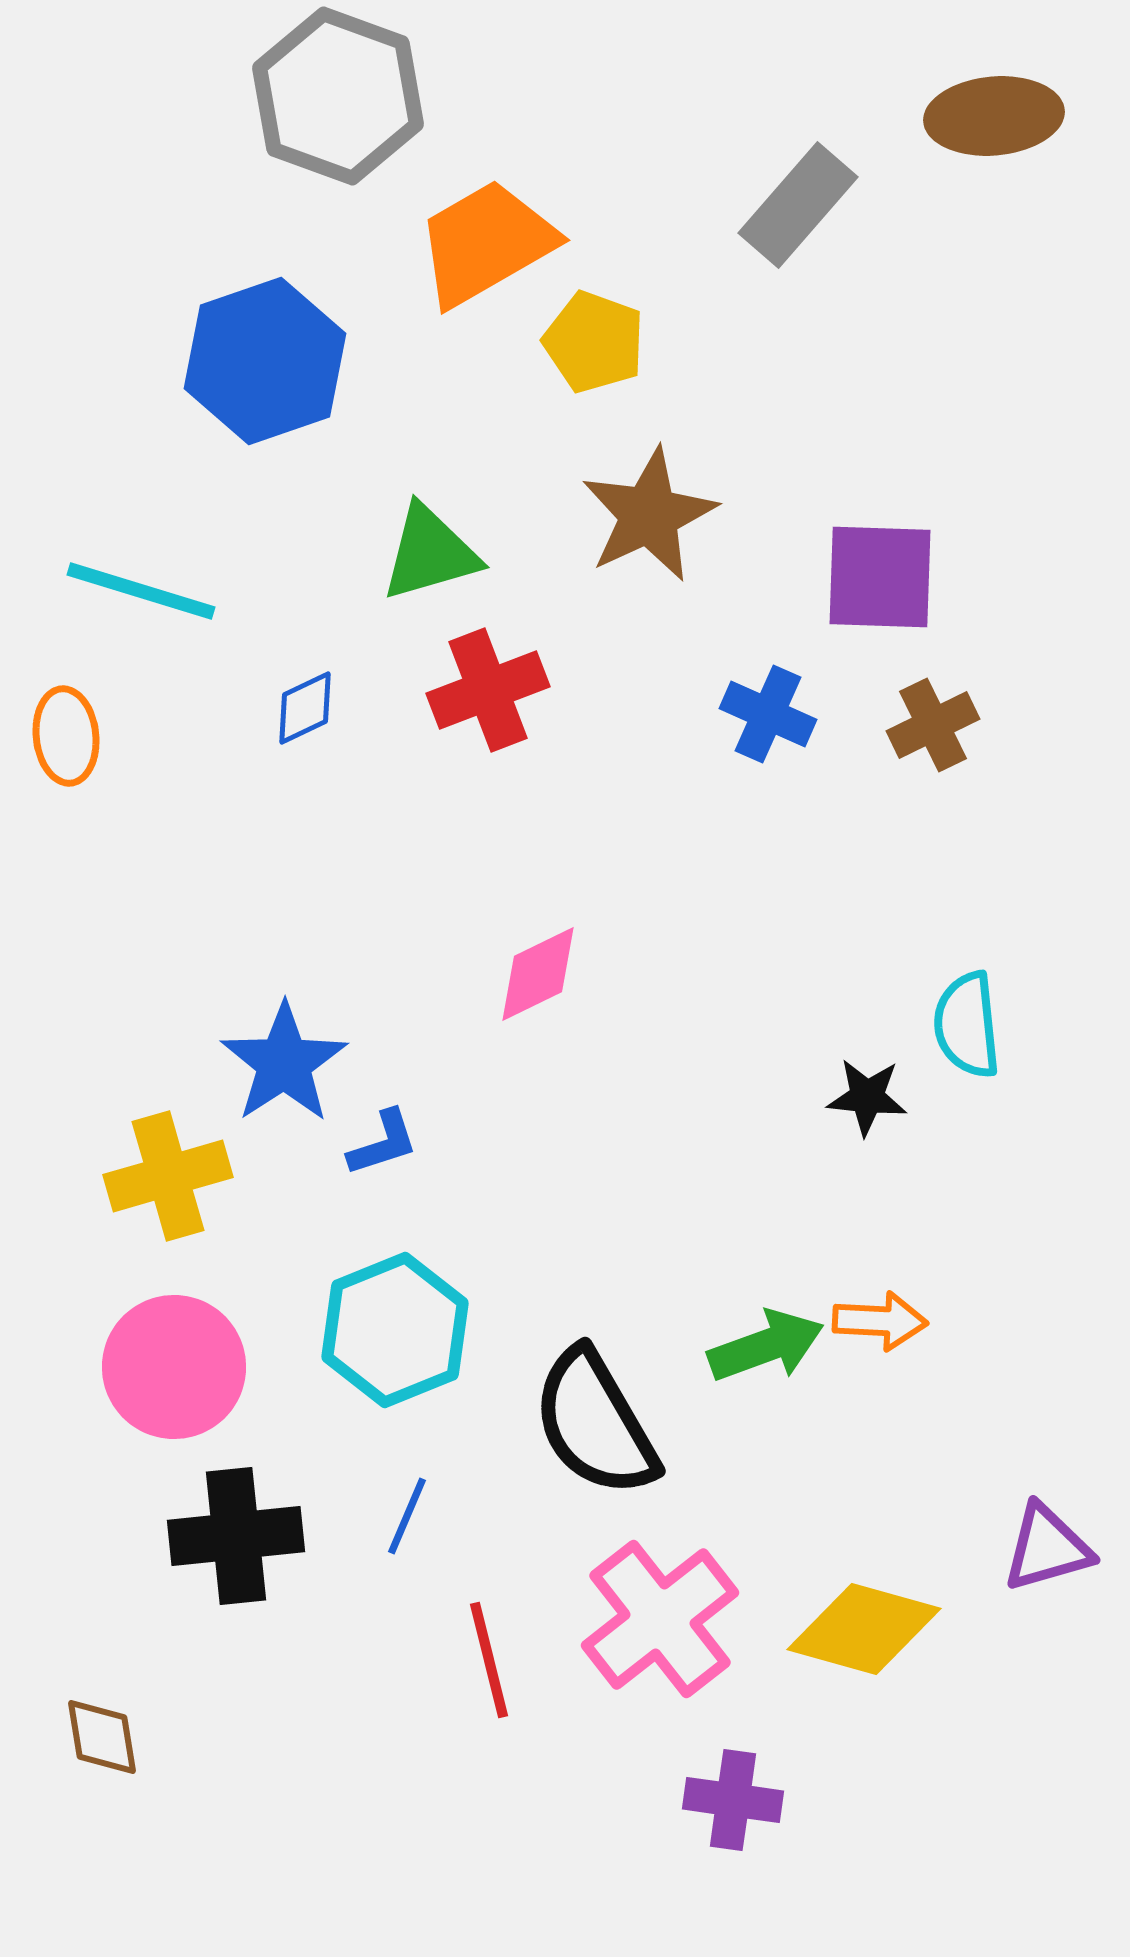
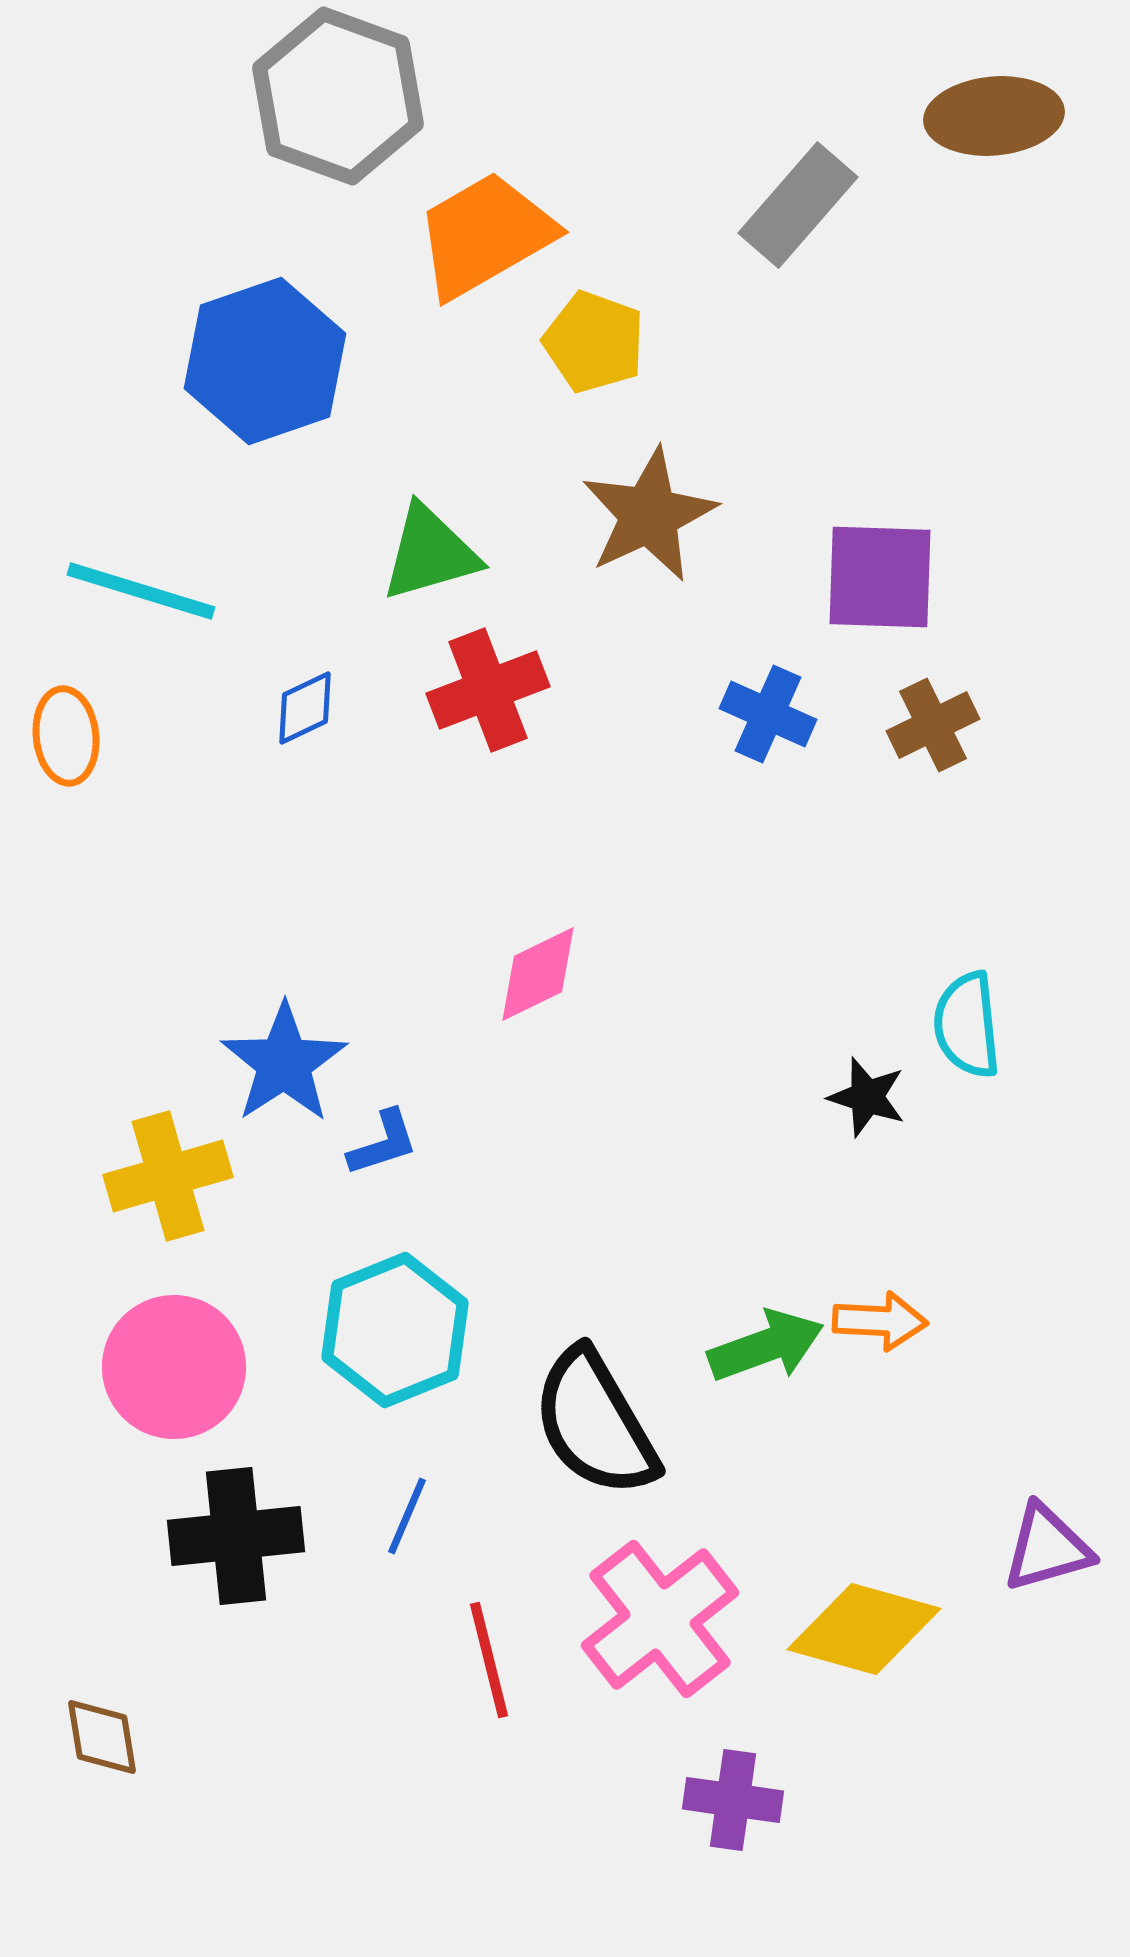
orange trapezoid: moved 1 px left, 8 px up
black star: rotated 12 degrees clockwise
